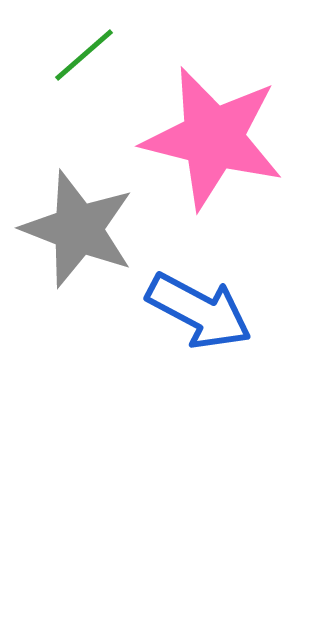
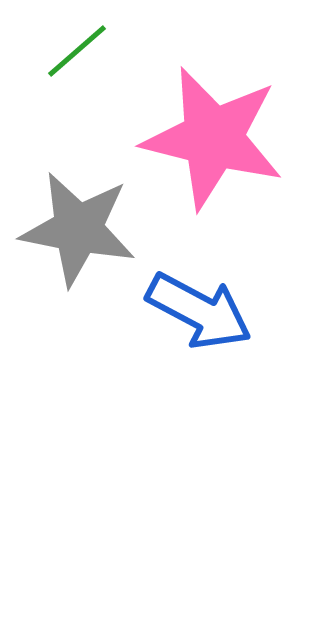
green line: moved 7 px left, 4 px up
gray star: rotated 10 degrees counterclockwise
